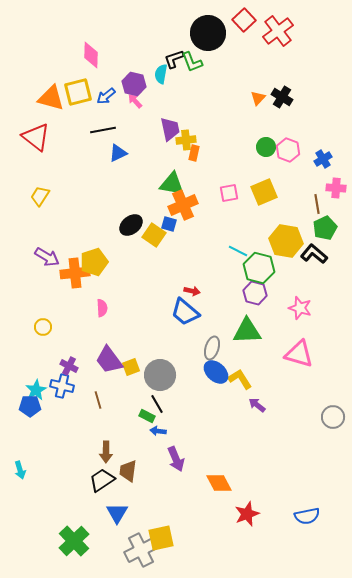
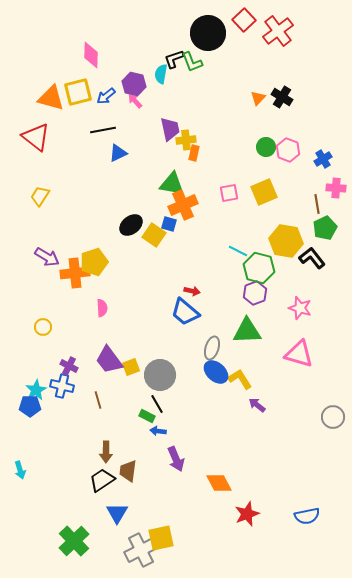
black L-shape at (314, 254): moved 2 px left, 4 px down; rotated 12 degrees clockwise
purple hexagon at (255, 293): rotated 25 degrees clockwise
